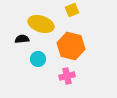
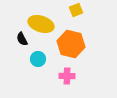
yellow square: moved 4 px right
black semicircle: rotated 112 degrees counterclockwise
orange hexagon: moved 2 px up
pink cross: rotated 14 degrees clockwise
